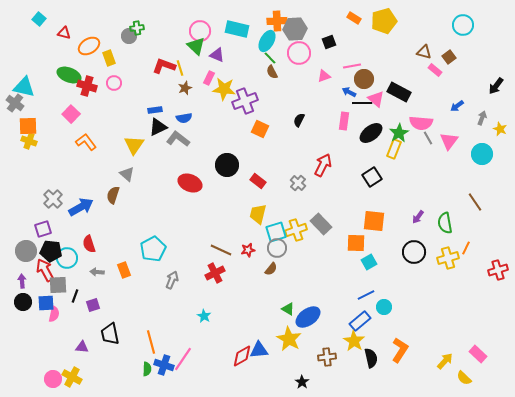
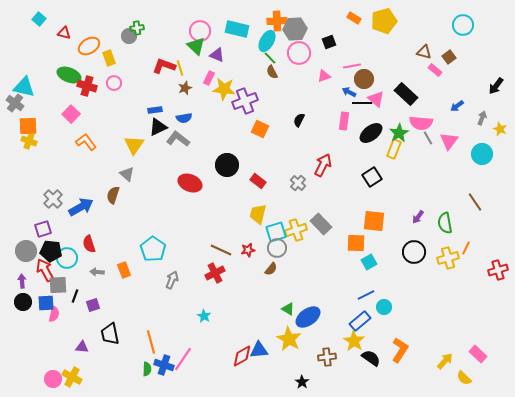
black rectangle at (399, 92): moved 7 px right, 2 px down; rotated 15 degrees clockwise
cyan pentagon at (153, 249): rotated 10 degrees counterclockwise
black semicircle at (371, 358): rotated 42 degrees counterclockwise
